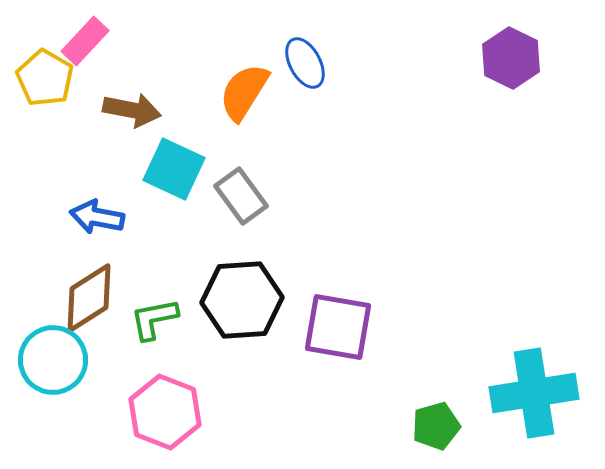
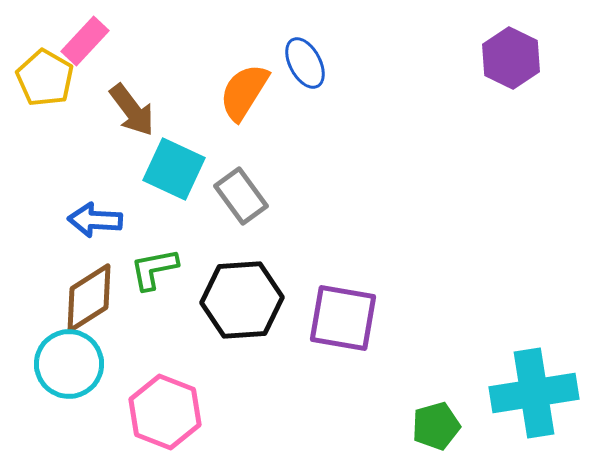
brown arrow: rotated 42 degrees clockwise
blue arrow: moved 2 px left, 3 px down; rotated 8 degrees counterclockwise
green L-shape: moved 50 px up
purple square: moved 5 px right, 9 px up
cyan circle: moved 16 px right, 4 px down
